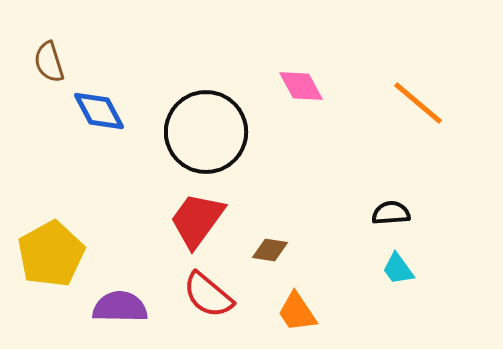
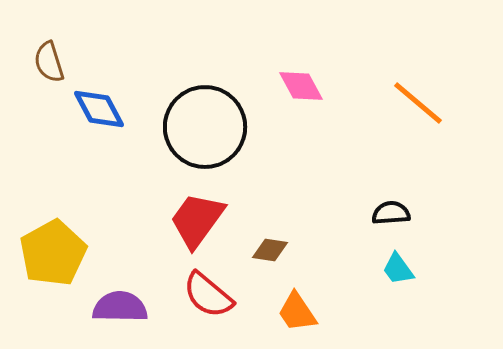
blue diamond: moved 2 px up
black circle: moved 1 px left, 5 px up
yellow pentagon: moved 2 px right, 1 px up
